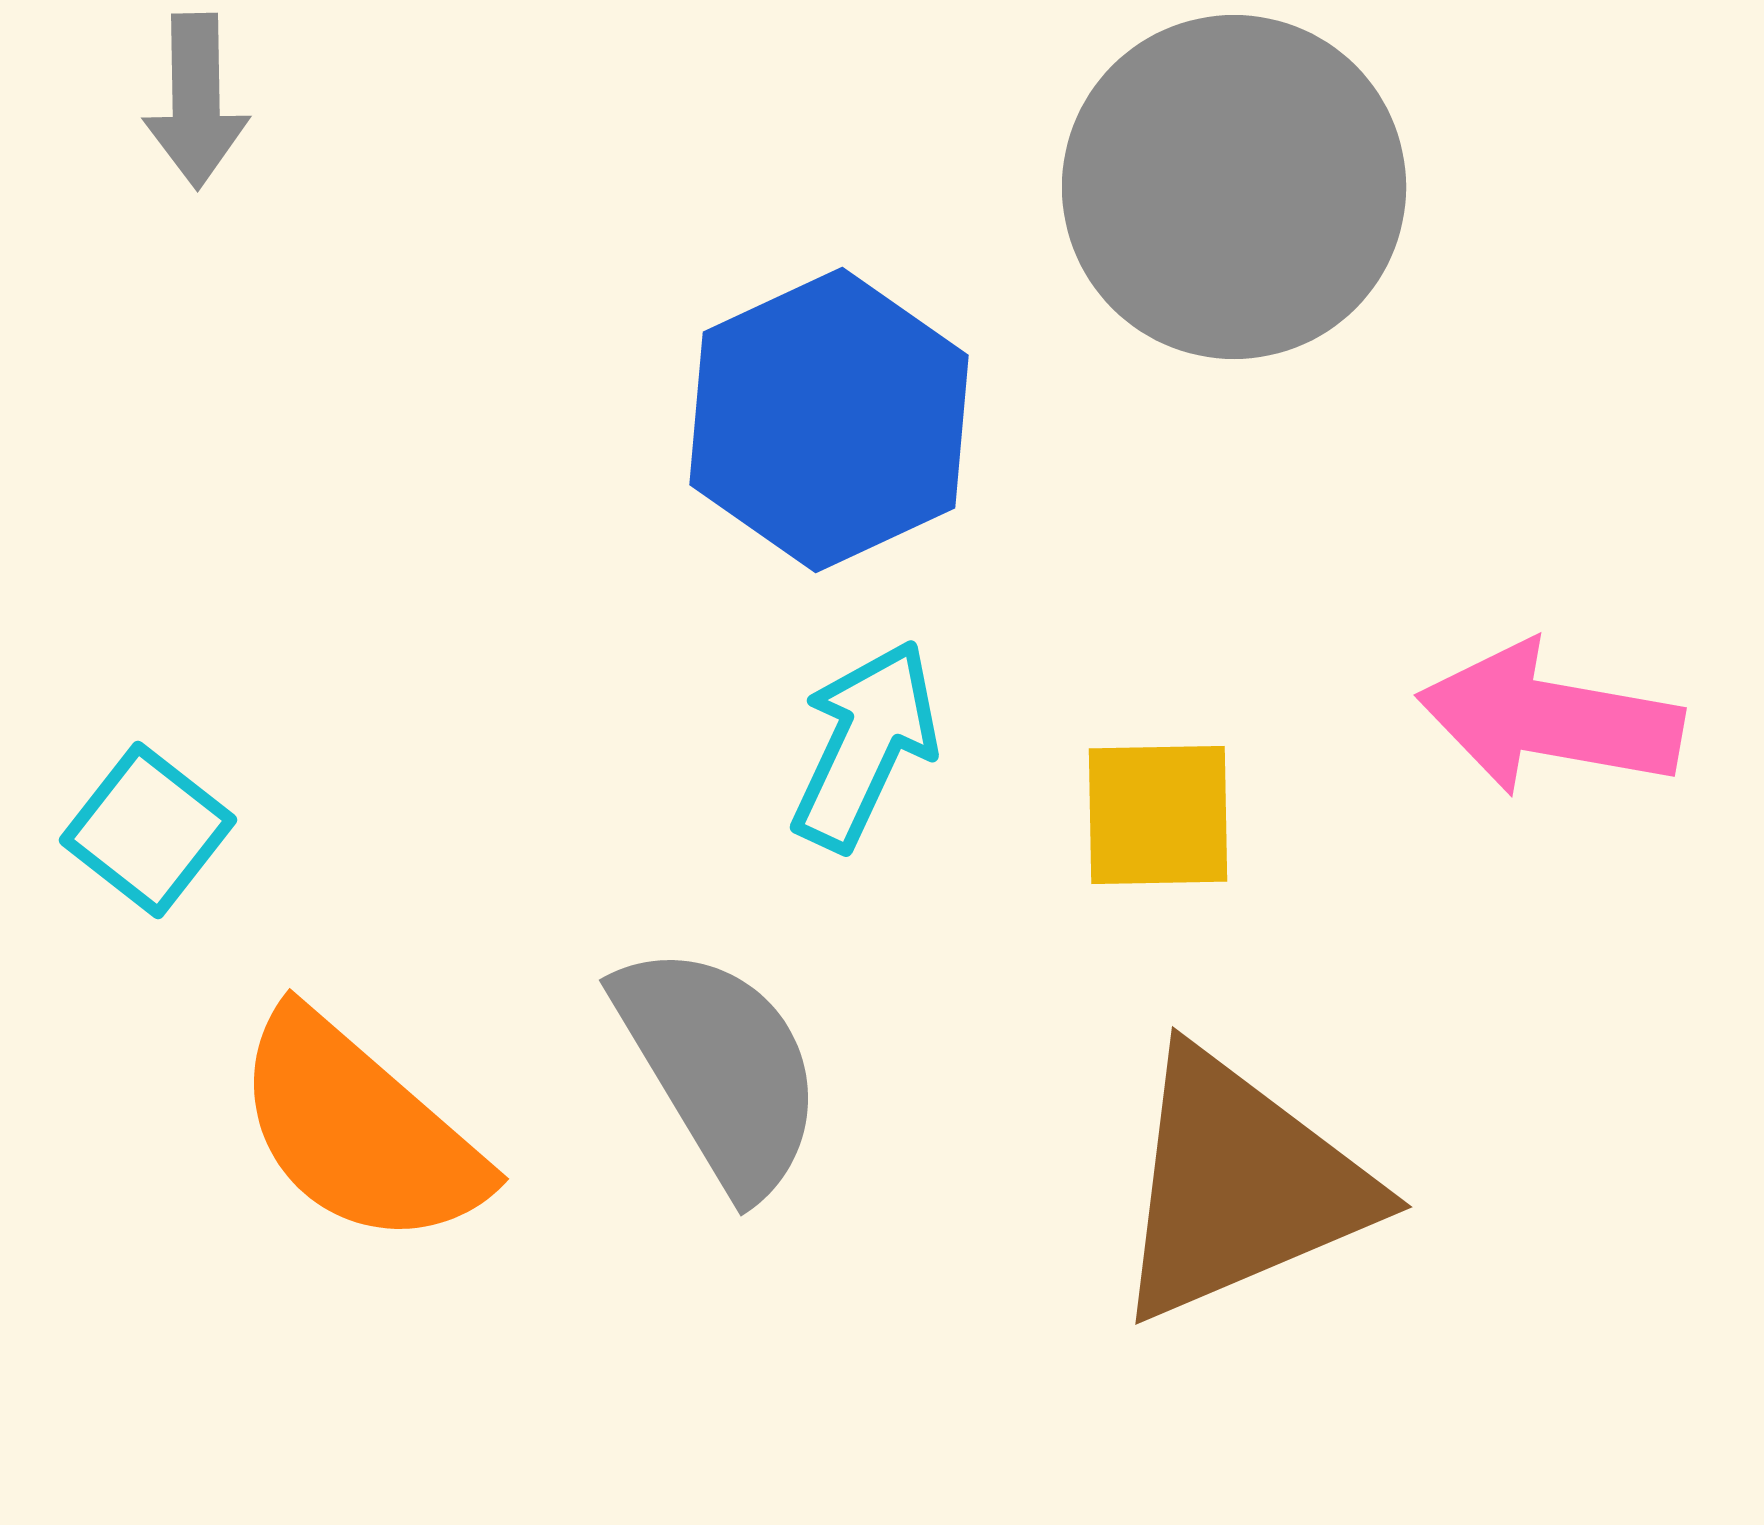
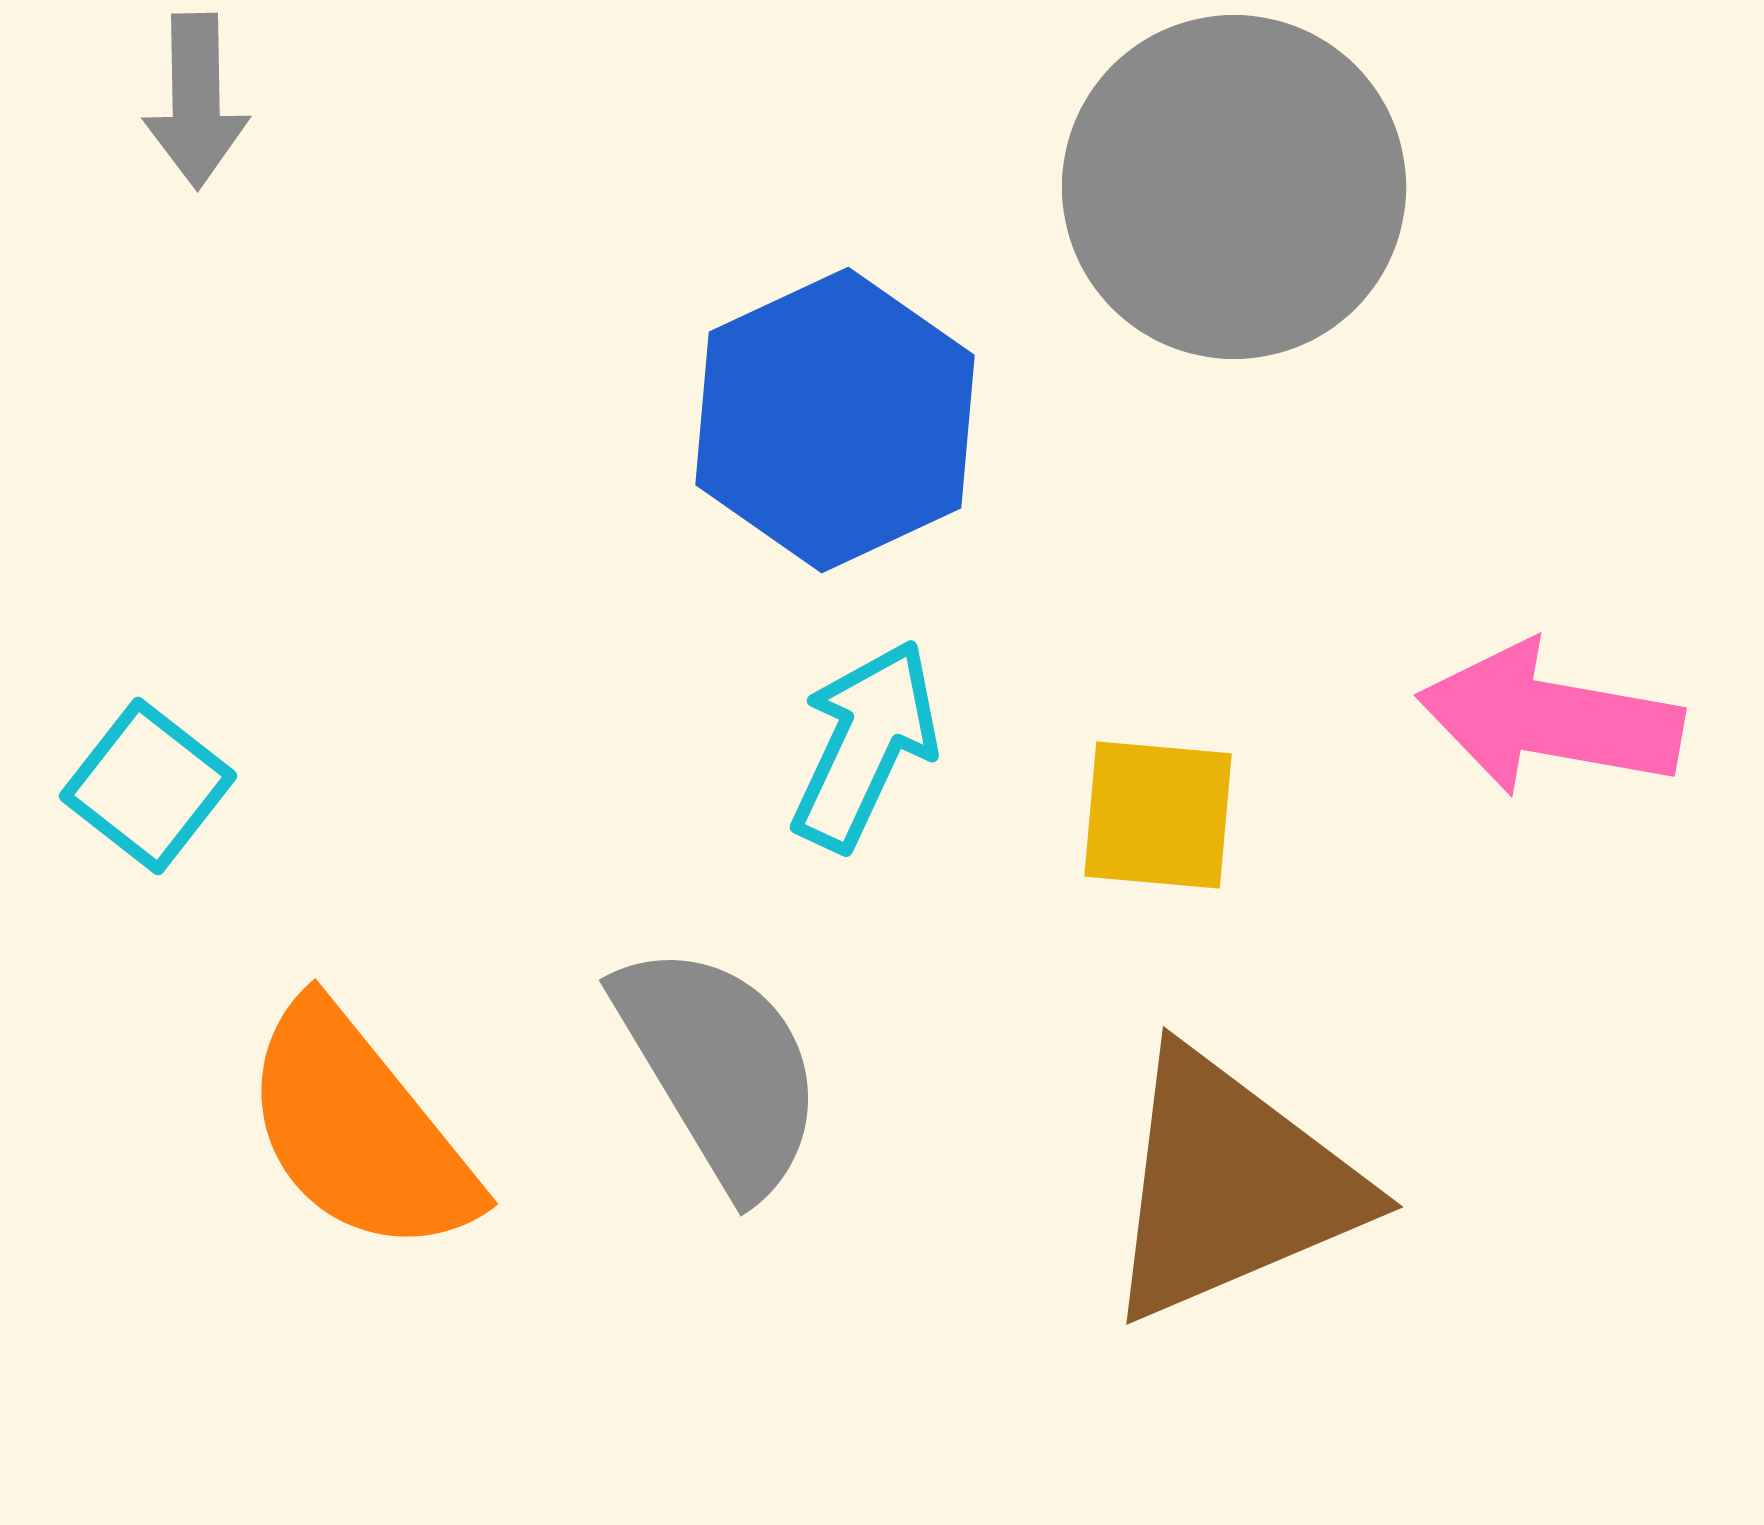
blue hexagon: moved 6 px right
yellow square: rotated 6 degrees clockwise
cyan square: moved 44 px up
orange semicircle: rotated 10 degrees clockwise
brown triangle: moved 9 px left
